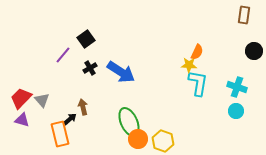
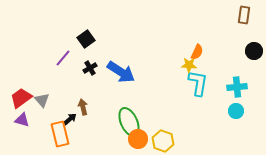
purple line: moved 3 px down
cyan cross: rotated 24 degrees counterclockwise
red trapezoid: rotated 10 degrees clockwise
